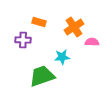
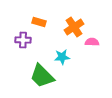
green trapezoid: rotated 116 degrees counterclockwise
